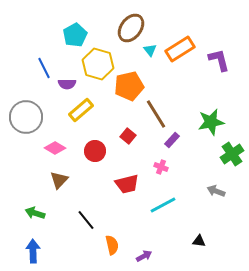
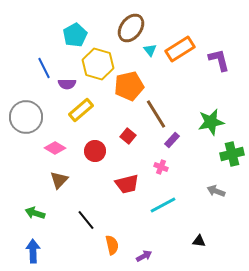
green cross: rotated 20 degrees clockwise
